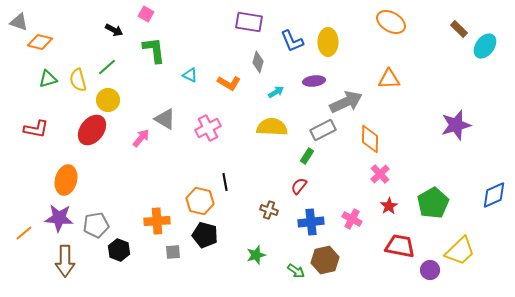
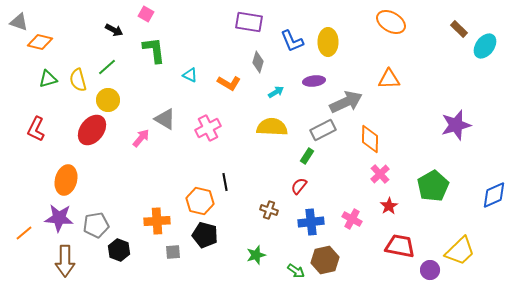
red L-shape at (36, 129): rotated 105 degrees clockwise
green pentagon at (433, 203): moved 17 px up
